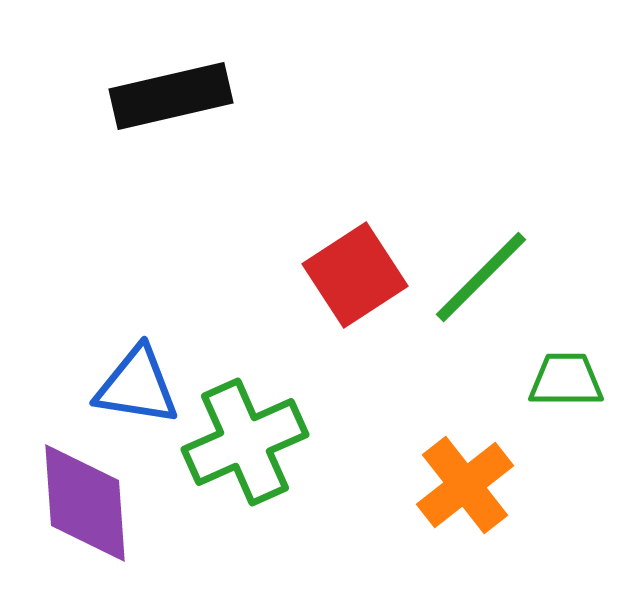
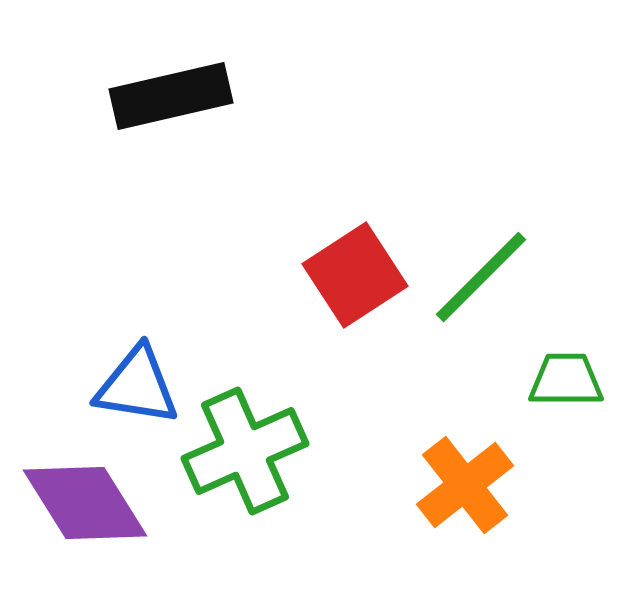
green cross: moved 9 px down
purple diamond: rotated 28 degrees counterclockwise
